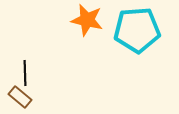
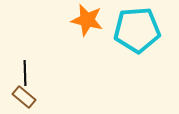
brown rectangle: moved 4 px right
